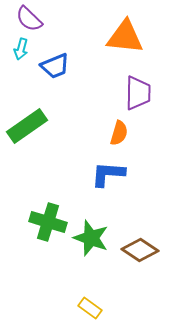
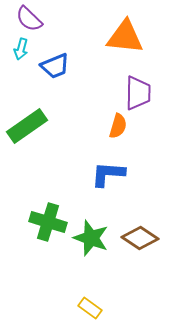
orange semicircle: moved 1 px left, 7 px up
brown diamond: moved 12 px up
